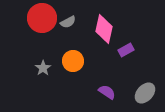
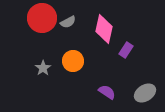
purple rectangle: rotated 28 degrees counterclockwise
gray ellipse: rotated 15 degrees clockwise
